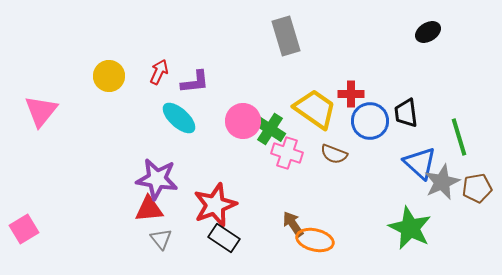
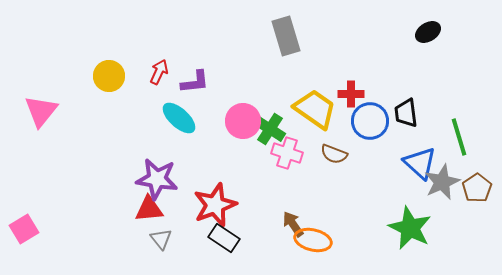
brown pentagon: rotated 24 degrees counterclockwise
orange ellipse: moved 2 px left
